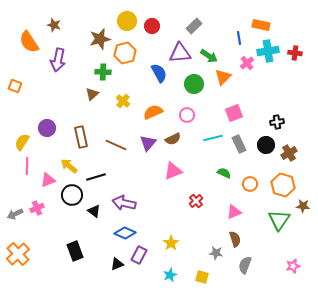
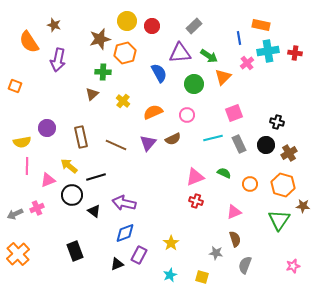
black cross at (277, 122): rotated 24 degrees clockwise
yellow semicircle at (22, 142): rotated 132 degrees counterclockwise
pink triangle at (173, 171): moved 22 px right, 6 px down
red cross at (196, 201): rotated 32 degrees counterclockwise
blue diamond at (125, 233): rotated 45 degrees counterclockwise
